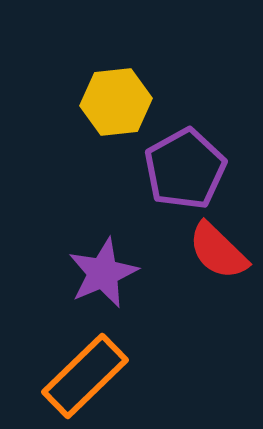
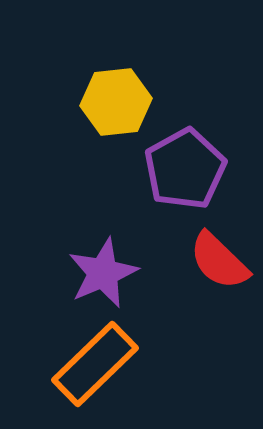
red semicircle: moved 1 px right, 10 px down
orange rectangle: moved 10 px right, 12 px up
